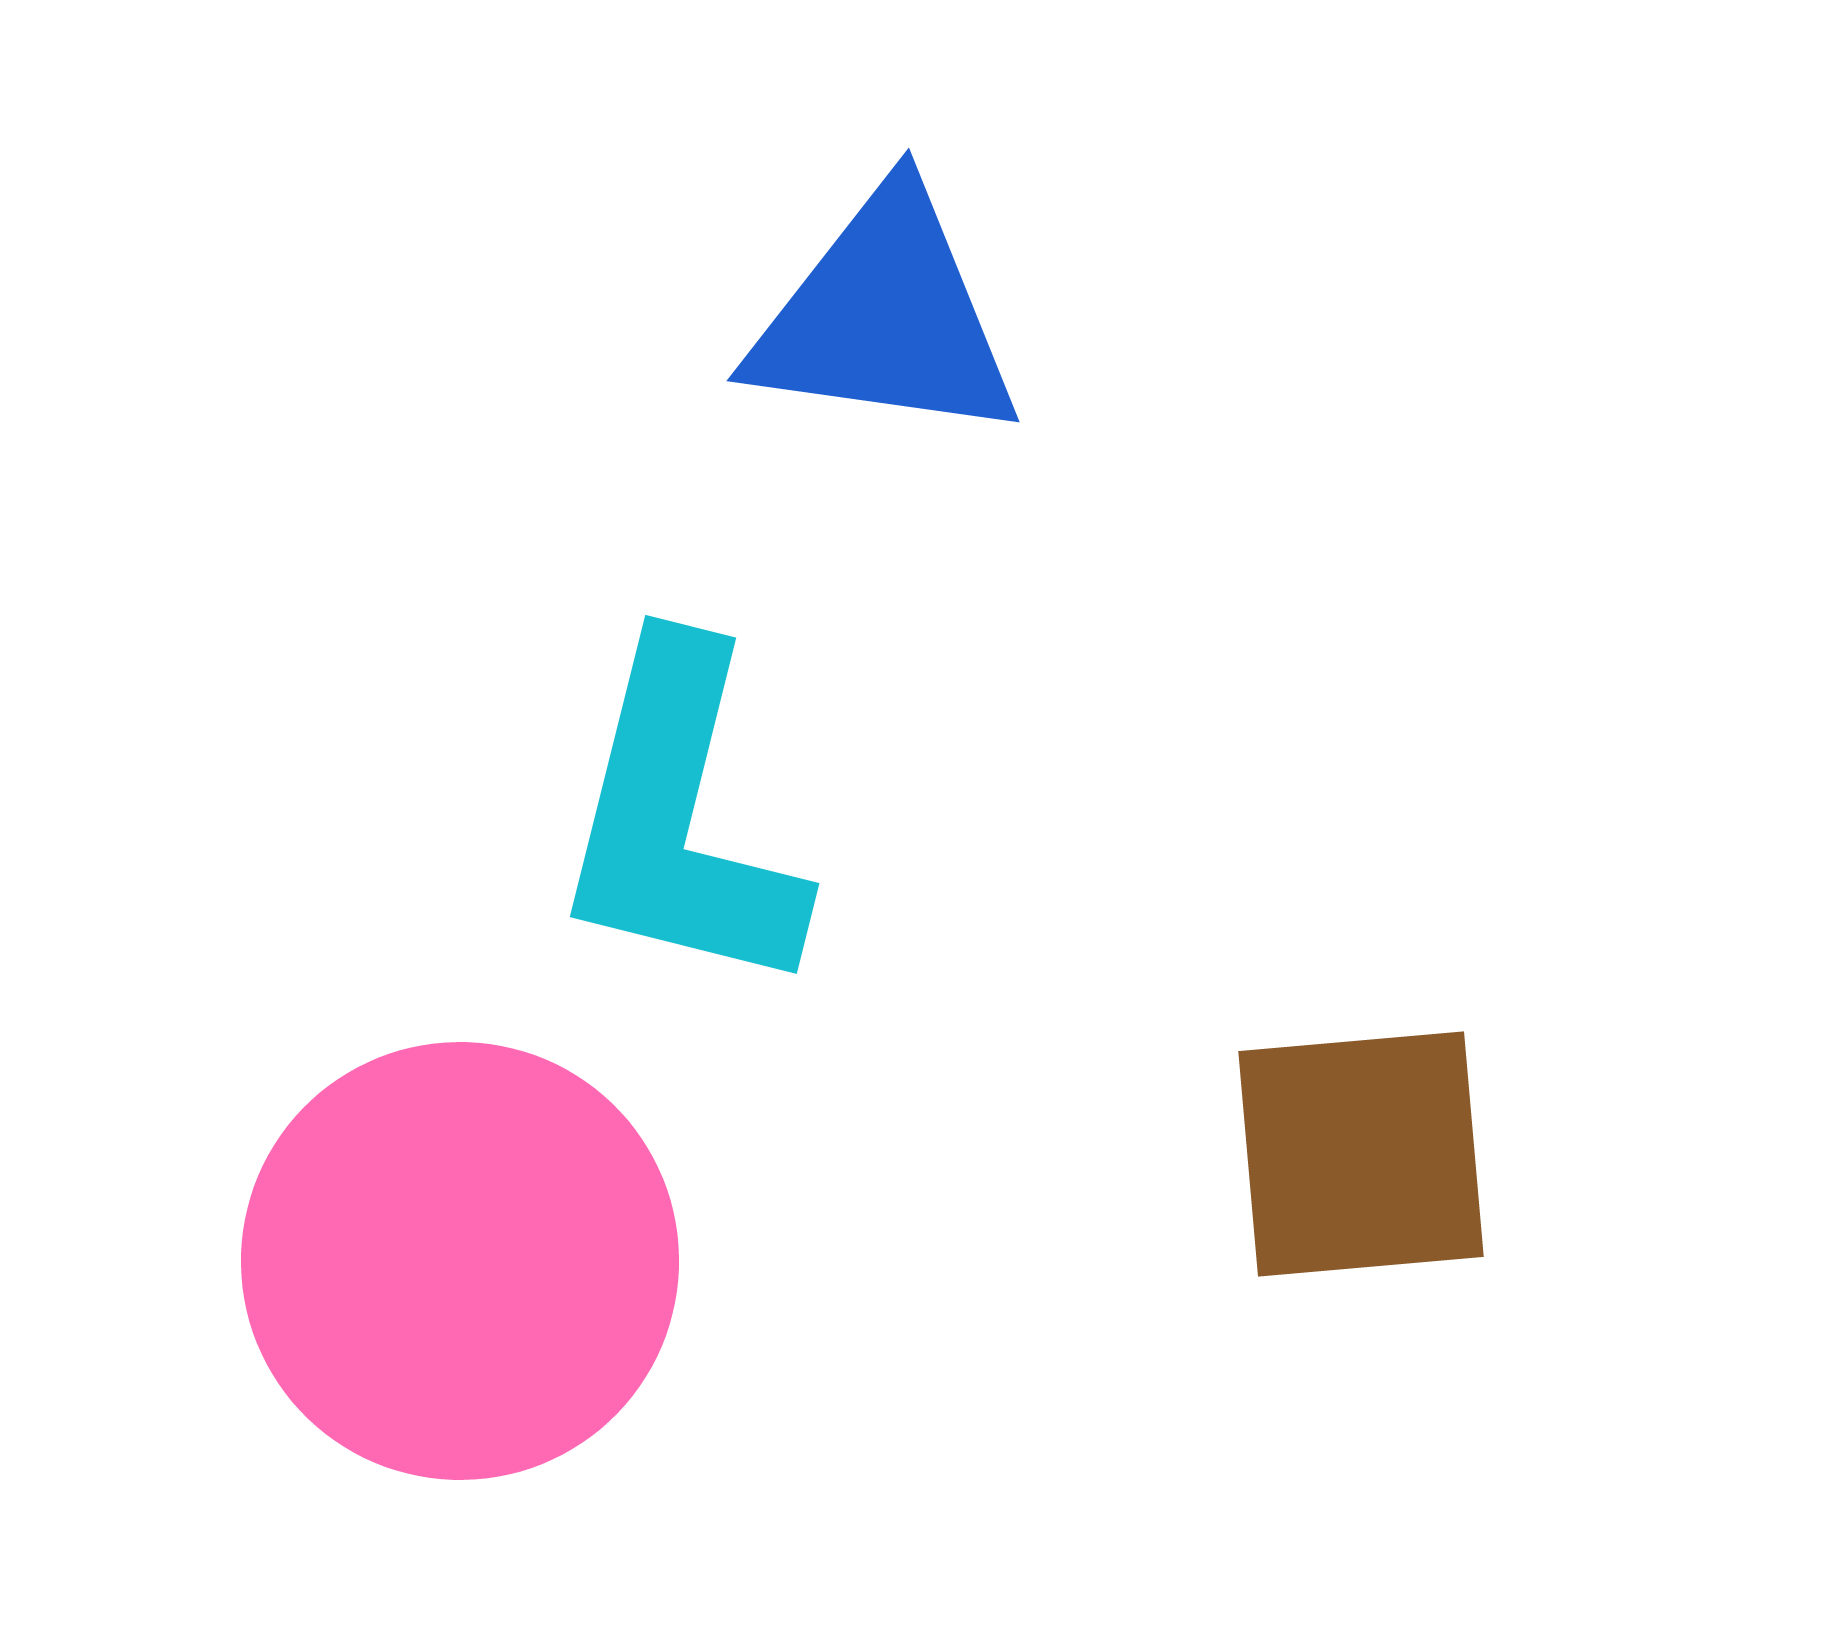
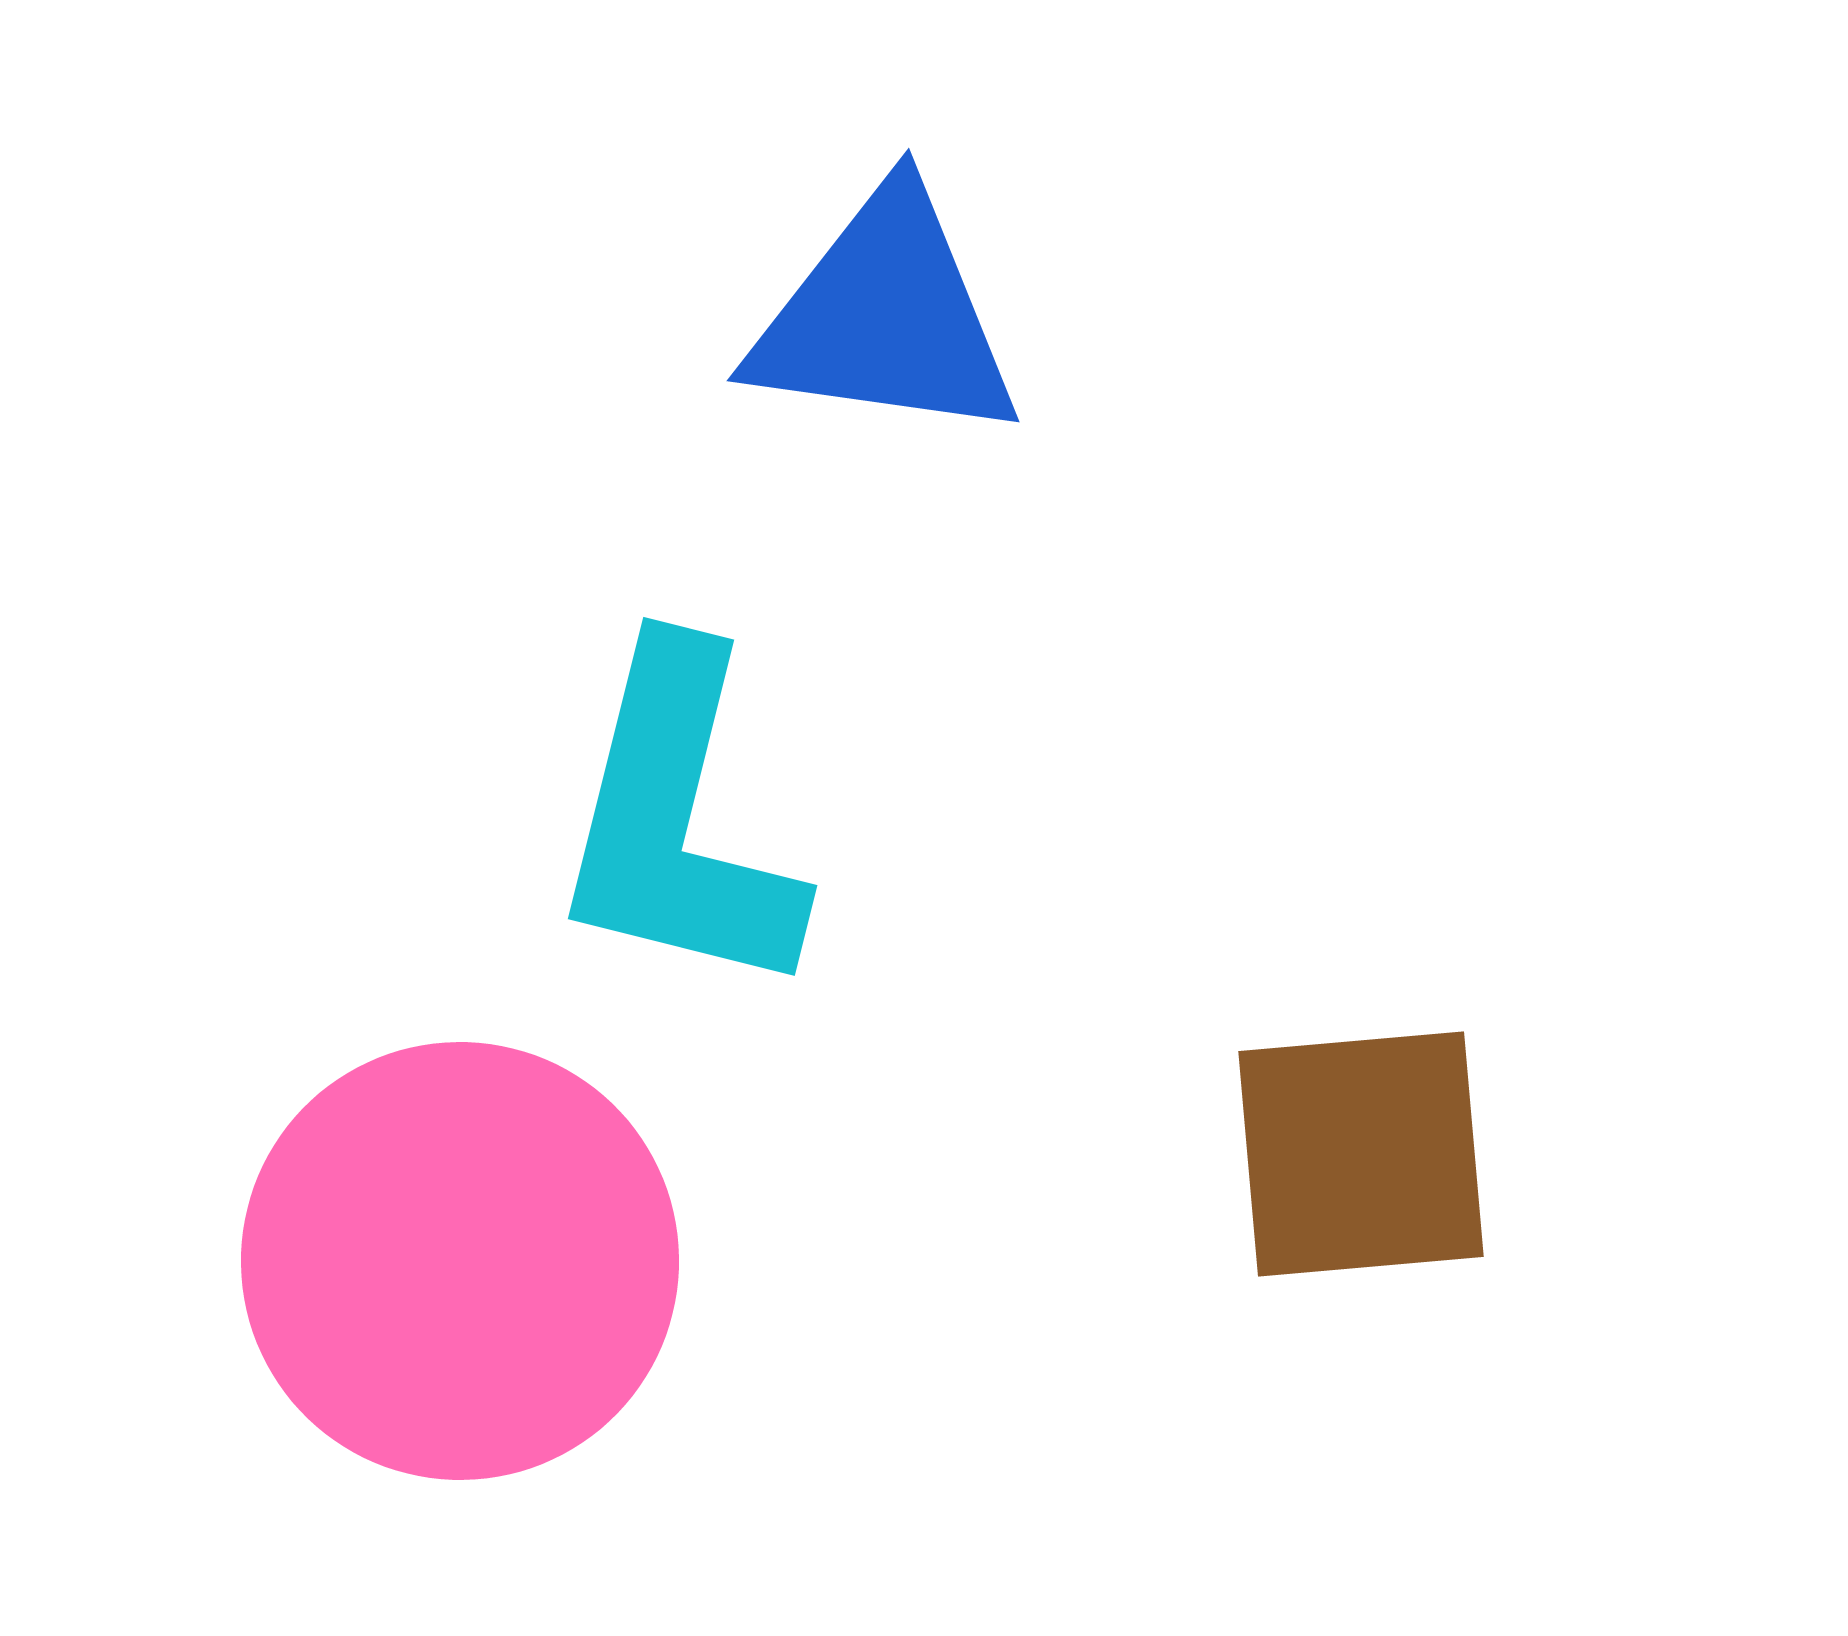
cyan L-shape: moved 2 px left, 2 px down
